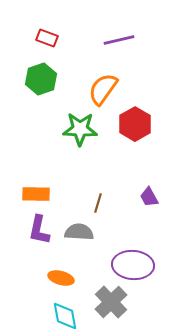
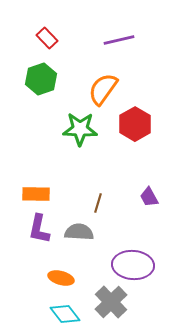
red rectangle: rotated 25 degrees clockwise
purple L-shape: moved 1 px up
cyan diamond: moved 2 px up; rotated 28 degrees counterclockwise
